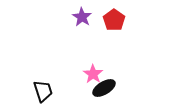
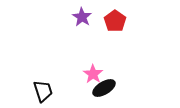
red pentagon: moved 1 px right, 1 px down
